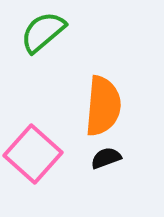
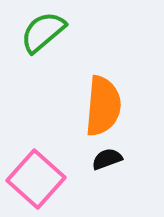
pink square: moved 3 px right, 25 px down
black semicircle: moved 1 px right, 1 px down
